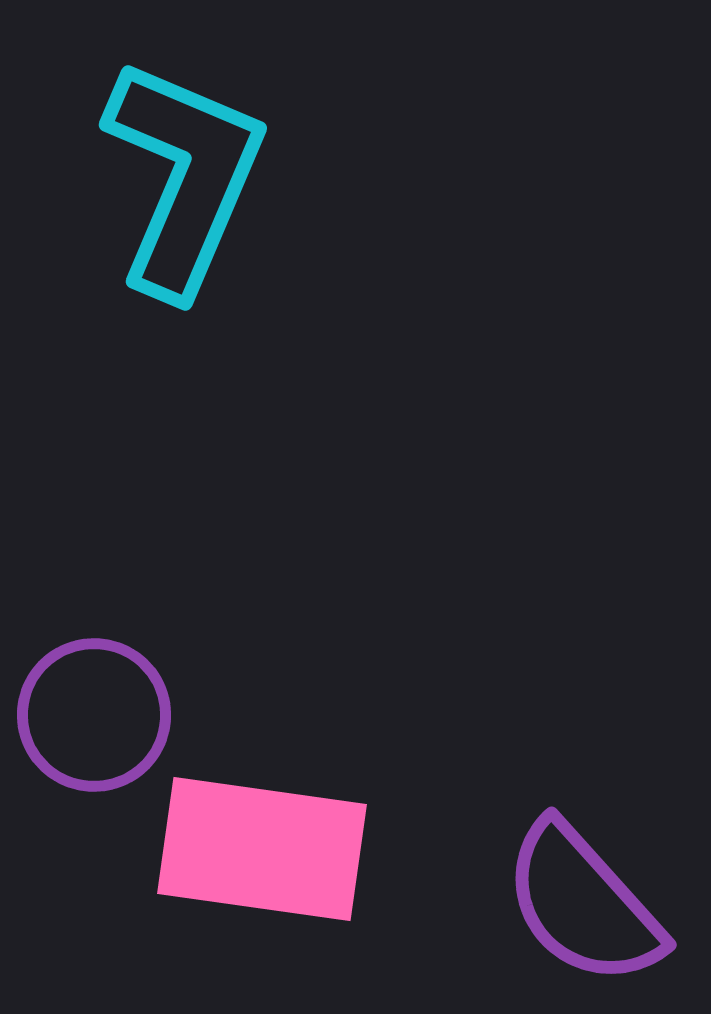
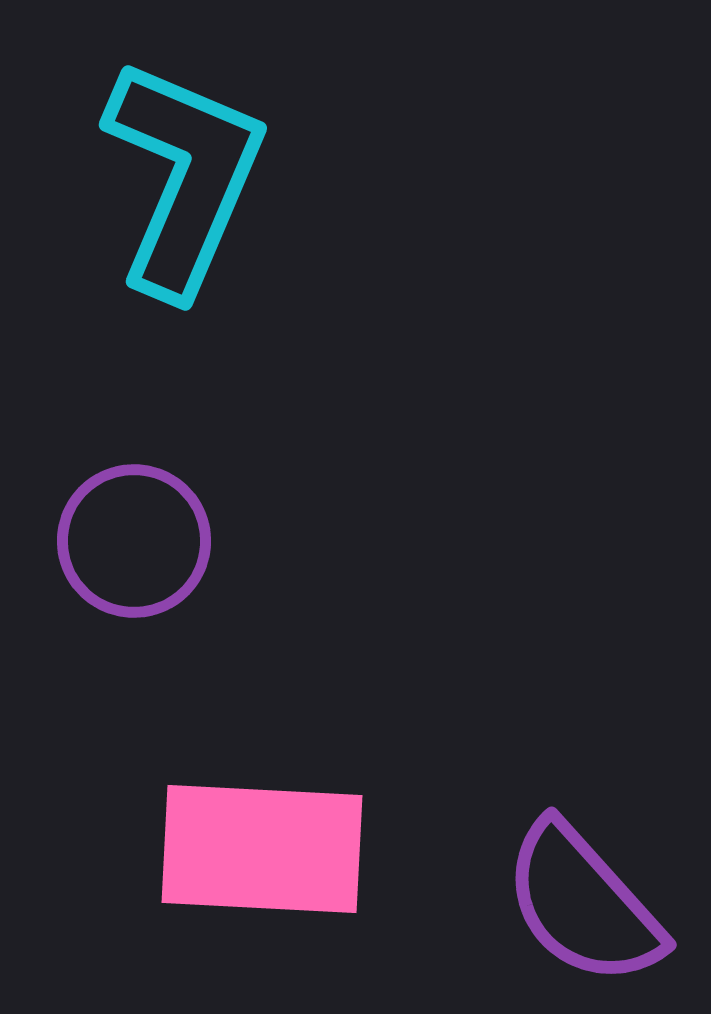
purple circle: moved 40 px right, 174 px up
pink rectangle: rotated 5 degrees counterclockwise
